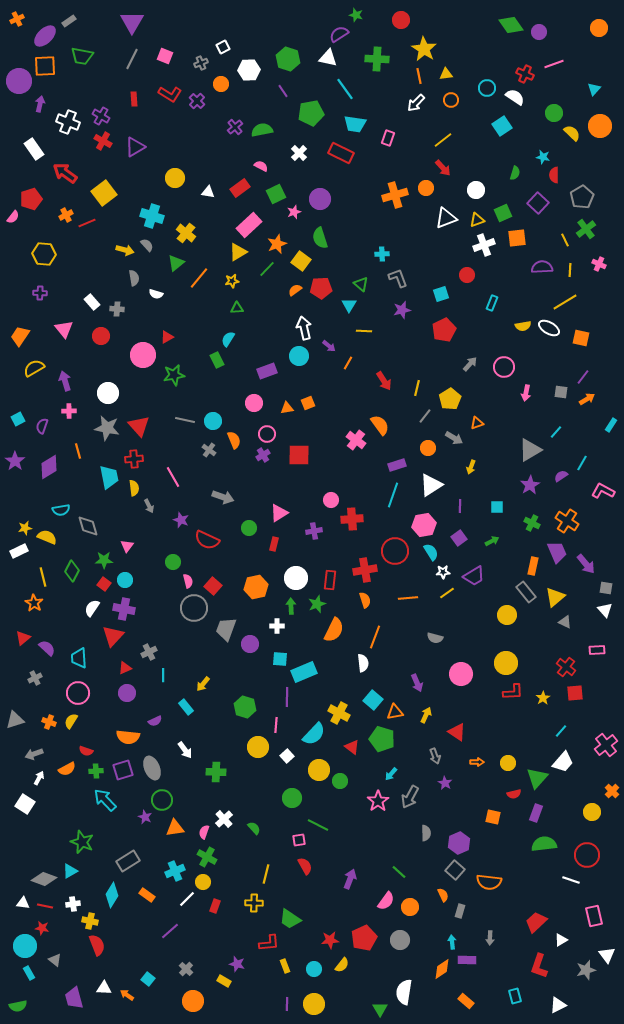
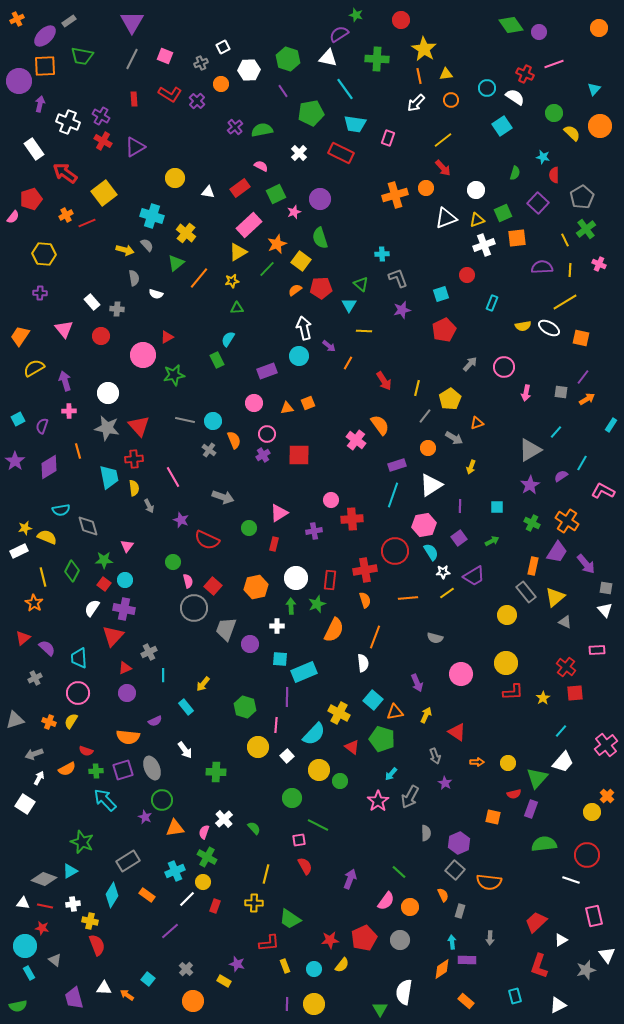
purple trapezoid at (557, 552): rotated 55 degrees clockwise
orange cross at (612, 791): moved 5 px left, 5 px down
purple rectangle at (536, 813): moved 5 px left, 4 px up
